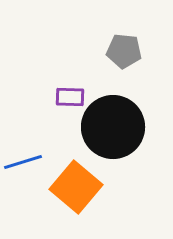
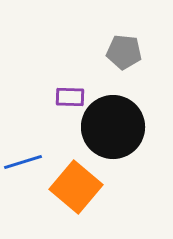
gray pentagon: moved 1 px down
